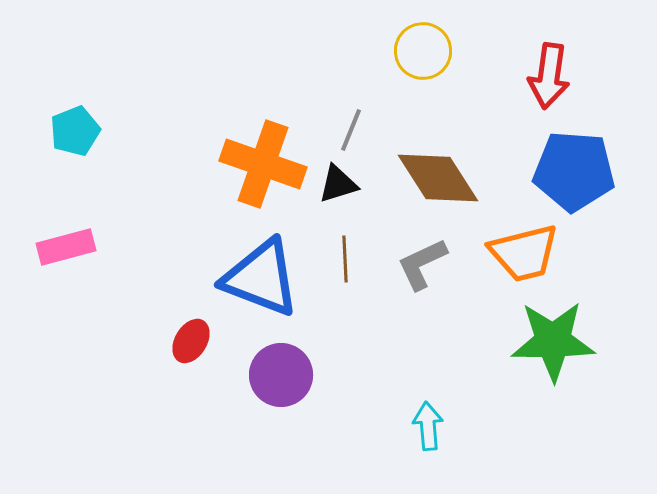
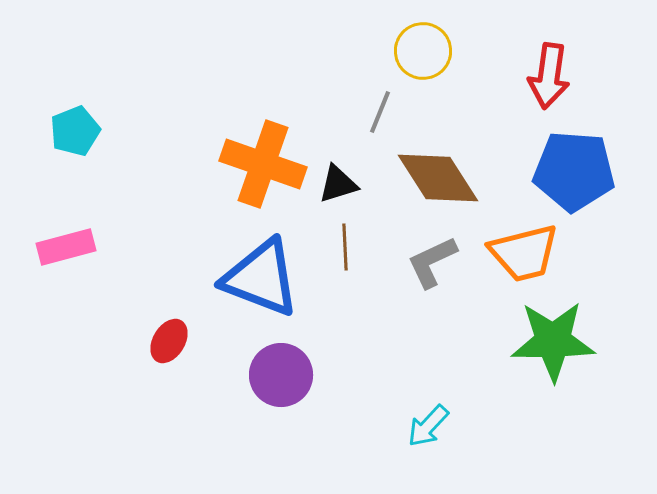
gray line: moved 29 px right, 18 px up
brown line: moved 12 px up
gray L-shape: moved 10 px right, 2 px up
red ellipse: moved 22 px left
cyan arrow: rotated 132 degrees counterclockwise
